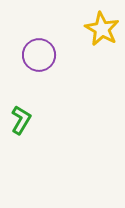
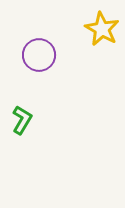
green L-shape: moved 1 px right
